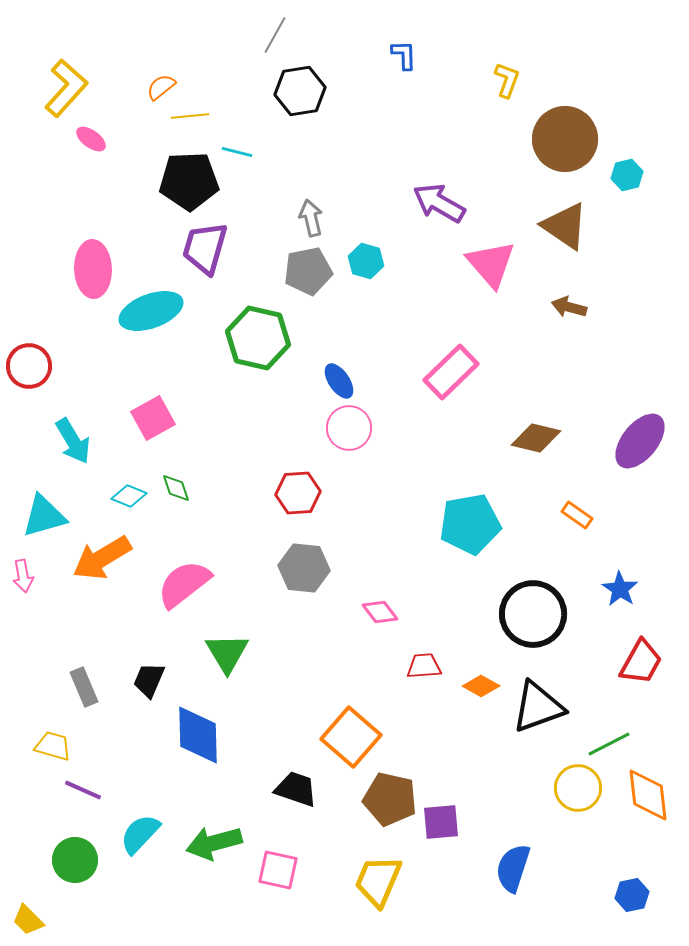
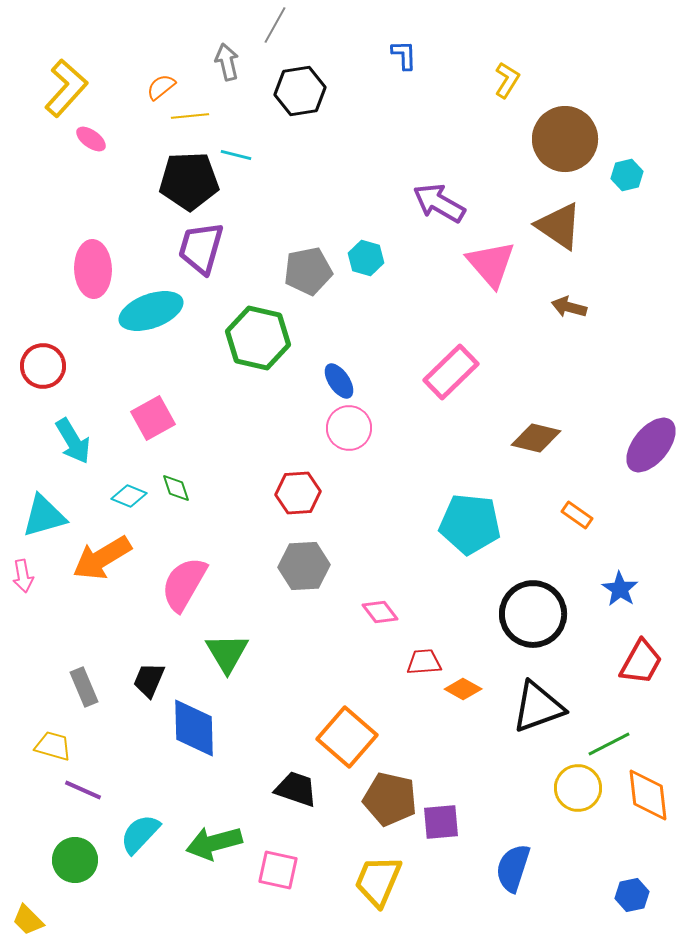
gray line at (275, 35): moved 10 px up
yellow L-shape at (507, 80): rotated 12 degrees clockwise
cyan line at (237, 152): moved 1 px left, 3 px down
gray arrow at (311, 218): moved 84 px left, 156 px up
brown triangle at (565, 226): moved 6 px left
purple trapezoid at (205, 248): moved 4 px left
cyan hexagon at (366, 261): moved 3 px up
red circle at (29, 366): moved 14 px right
purple ellipse at (640, 441): moved 11 px right, 4 px down
cyan pentagon at (470, 524): rotated 16 degrees clockwise
gray hexagon at (304, 568): moved 2 px up; rotated 9 degrees counterclockwise
pink semicircle at (184, 584): rotated 22 degrees counterclockwise
red trapezoid at (424, 666): moved 4 px up
orange diamond at (481, 686): moved 18 px left, 3 px down
blue diamond at (198, 735): moved 4 px left, 7 px up
orange square at (351, 737): moved 4 px left
